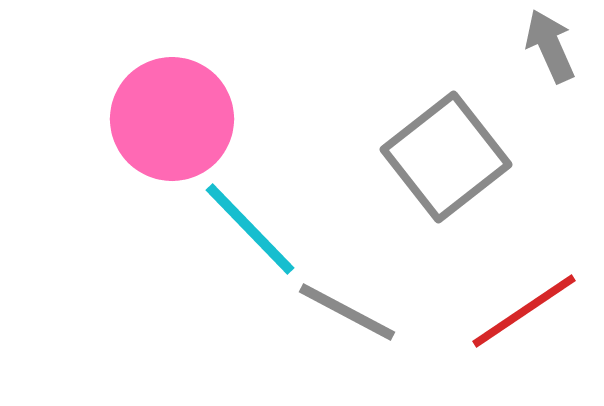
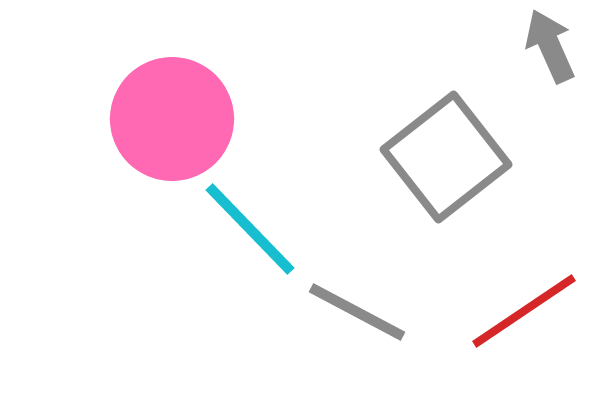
gray line: moved 10 px right
